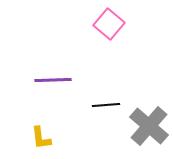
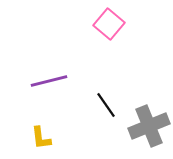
purple line: moved 4 px left, 1 px down; rotated 12 degrees counterclockwise
black line: rotated 60 degrees clockwise
gray cross: rotated 27 degrees clockwise
